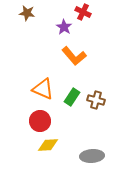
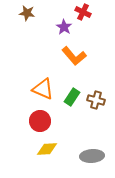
yellow diamond: moved 1 px left, 4 px down
